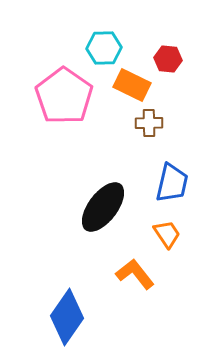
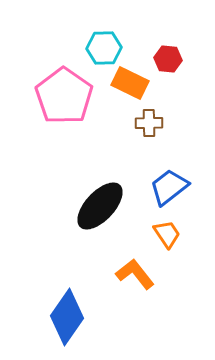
orange rectangle: moved 2 px left, 2 px up
blue trapezoid: moved 3 px left, 4 px down; rotated 141 degrees counterclockwise
black ellipse: moved 3 px left, 1 px up; rotated 6 degrees clockwise
